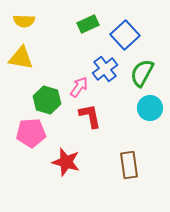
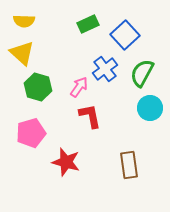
yellow triangle: moved 1 px right, 5 px up; rotated 32 degrees clockwise
green hexagon: moved 9 px left, 13 px up
pink pentagon: rotated 12 degrees counterclockwise
